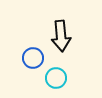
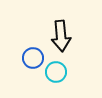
cyan circle: moved 6 px up
